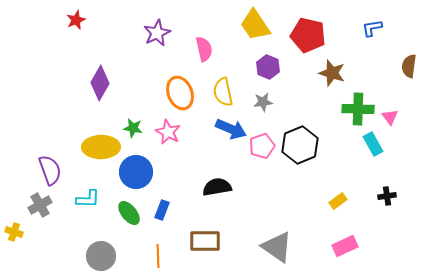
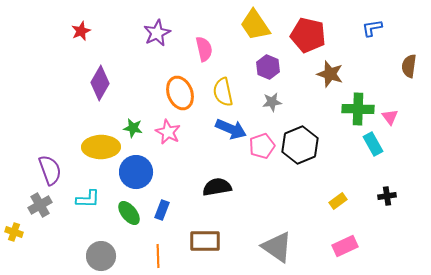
red star: moved 5 px right, 11 px down
brown star: moved 2 px left, 1 px down
gray star: moved 9 px right
